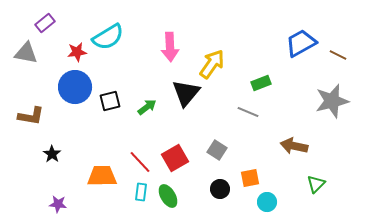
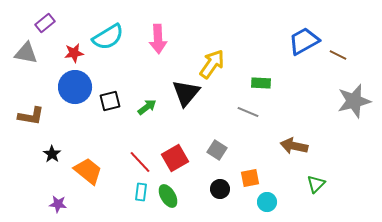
blue trapezoid: moved 3 px right, 2 px up
pink arrow: moved 12 px left, 8 px up
red star: moved 3 px left, 1 px down
green rectangle: rotated 24 degrees clockwise
gray star: moved 22 px right
orange trapezoid: moved 14 px left, 5 px up; rotated 40 degrees clockwise
